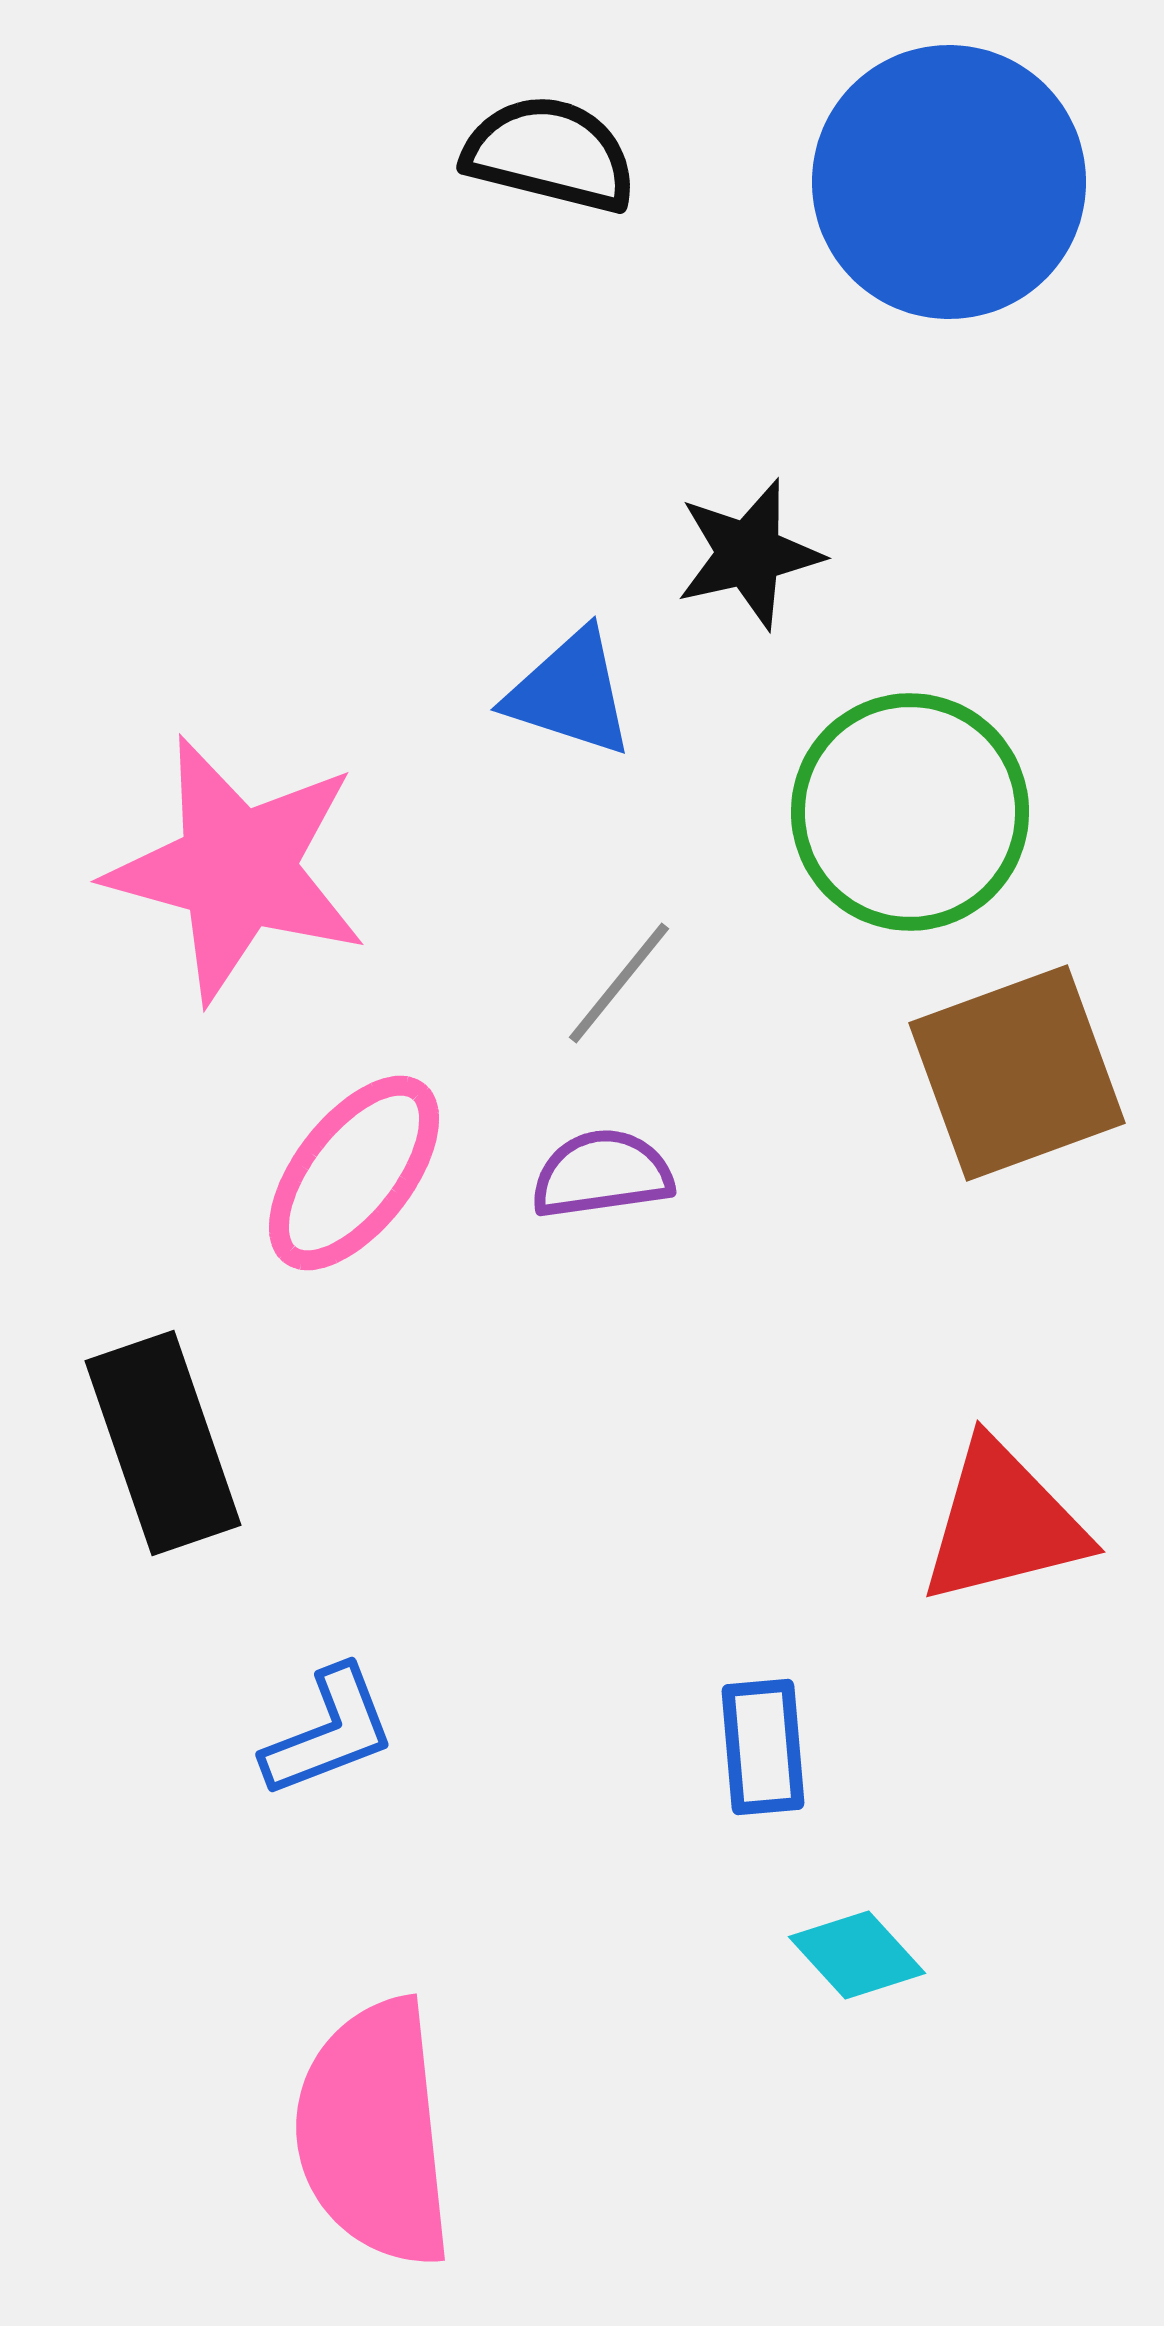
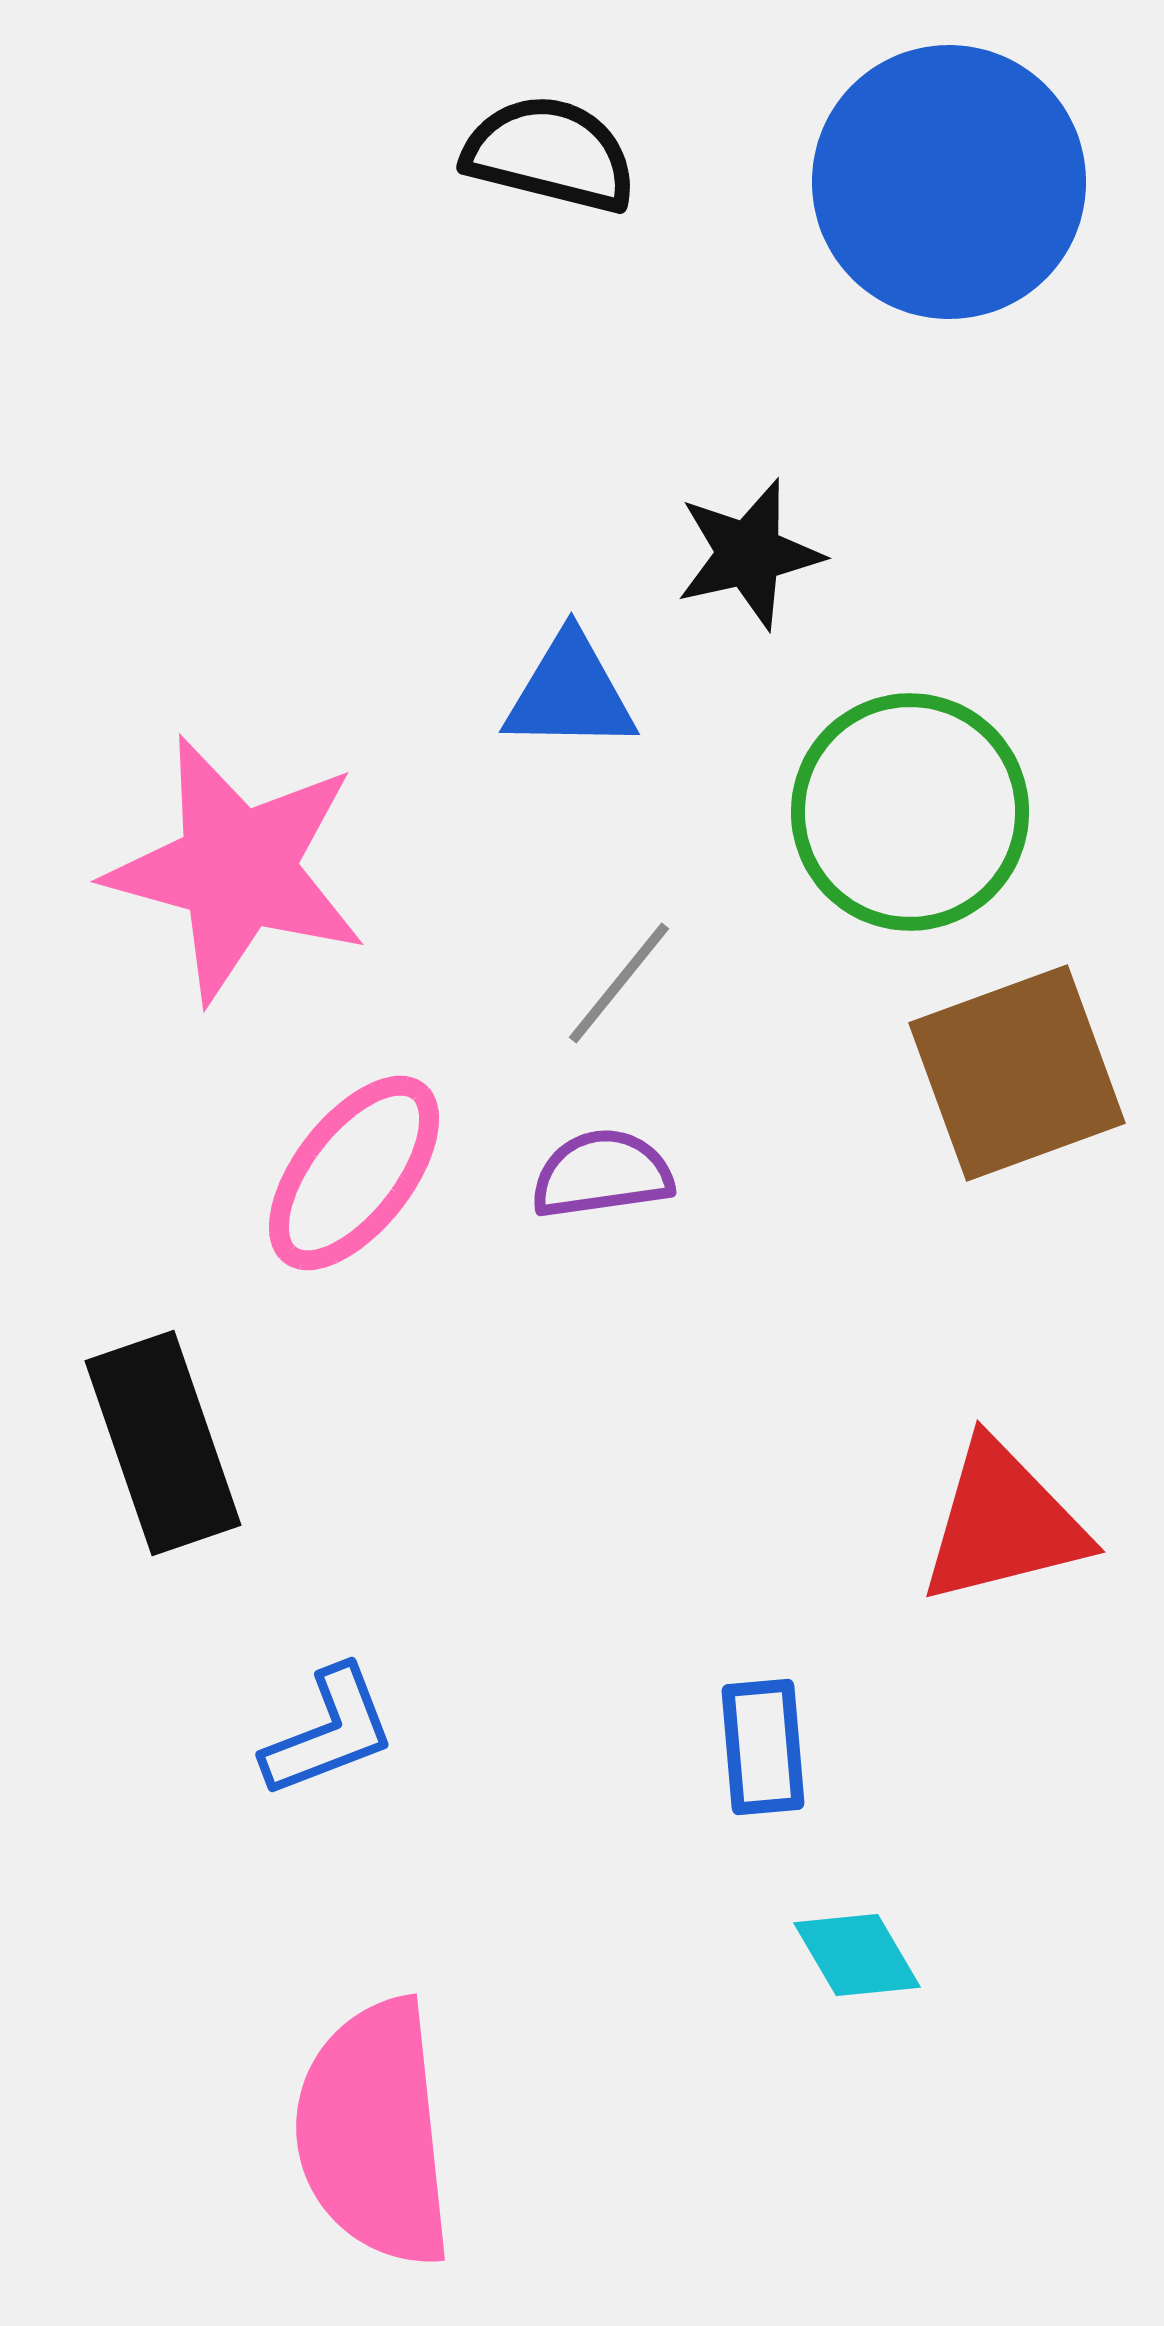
blue triangle: rotated 17 degrees counterclockwise
cyan diamond: rotated 12 degrees clockwise
